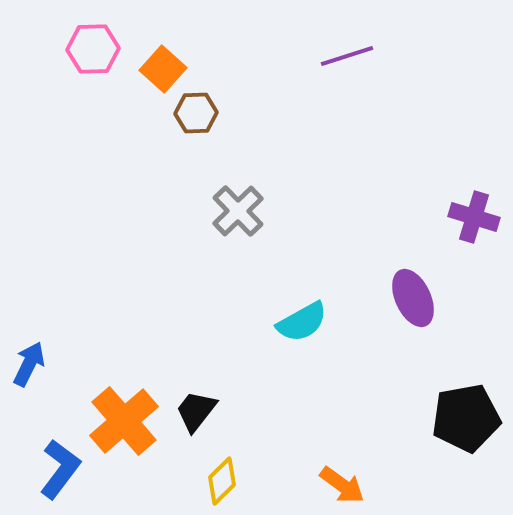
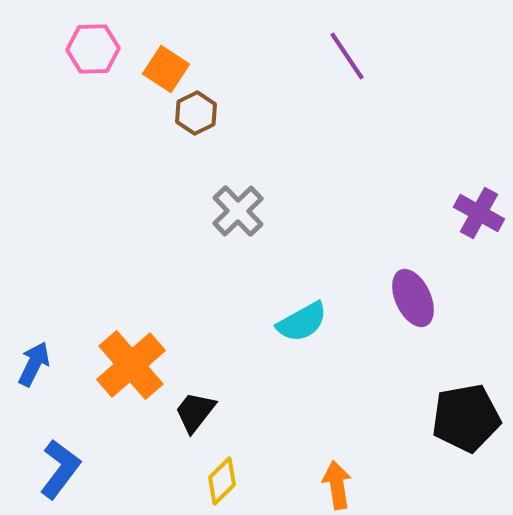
purple line: rotated 74 degrees clockwise
orange square: moved 3 px right; rotated 9 degrees counterclockwise
brown hexagon: rotated 24 degrees counterclockwise
purple cross: moved 5 px right, 4 px up; rotated 12 degrees clockwise
blue arrow: moved 5 px right
black trapezoid: moved 1 px left, 1 px down
orange cross: moved 7 px right, 56 px up
orange arrow: moved 5 px left; rotated 135 degrees counterclockwise
